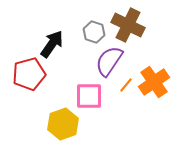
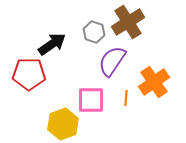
brown cross: moved 3 px up; rotated 32 degrees clockwise
black arrow: rotated 20 degrees clockwise
purple semicircle: moved 3 px right
red pentagon: rotated 16 degrees clockwise
orange line: moved 13 px down; rotated 35 degrees counterclockwise
pink square: moved 2 px right, 4 px down
